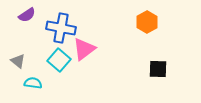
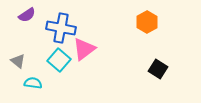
black square: rotated 30 degrees clockwise
